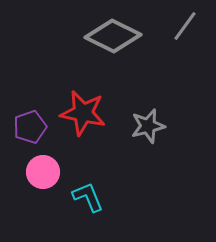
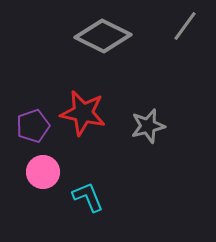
gray diamond: moved 10 px left
purple pentagon: moved 3 px right, 1 px up
